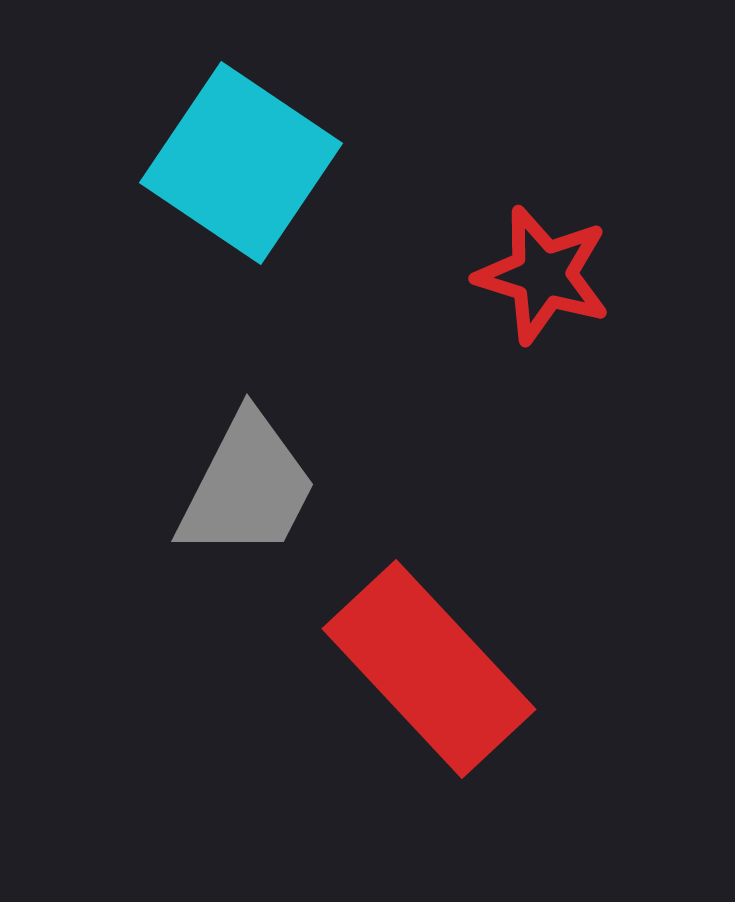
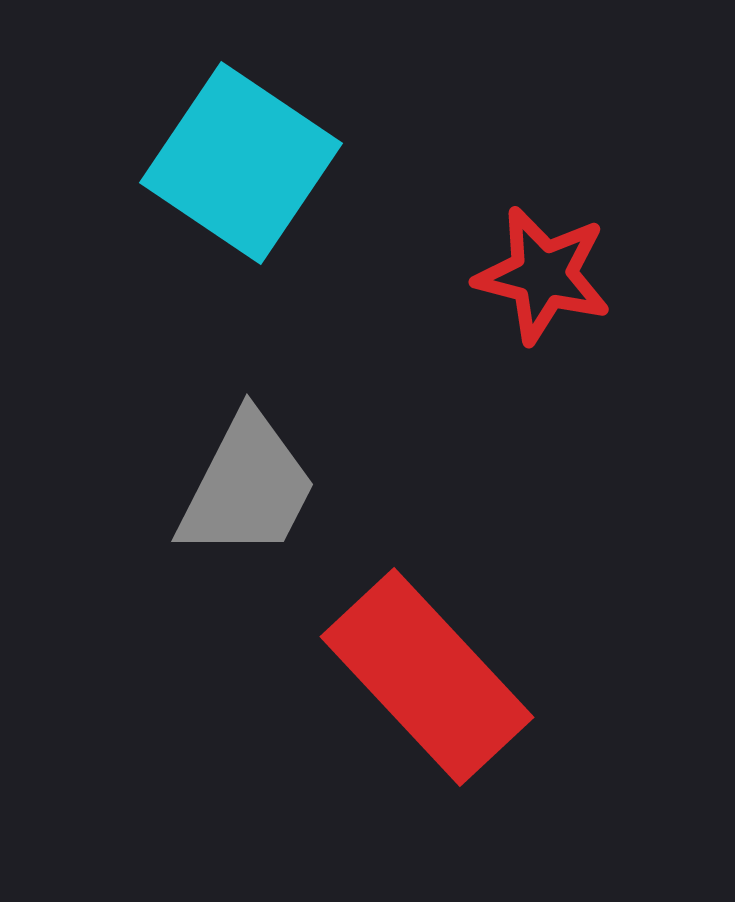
red star: rotated 3 degrees counterclockwise
red rectangle: moved 2 px left, 8 px down
